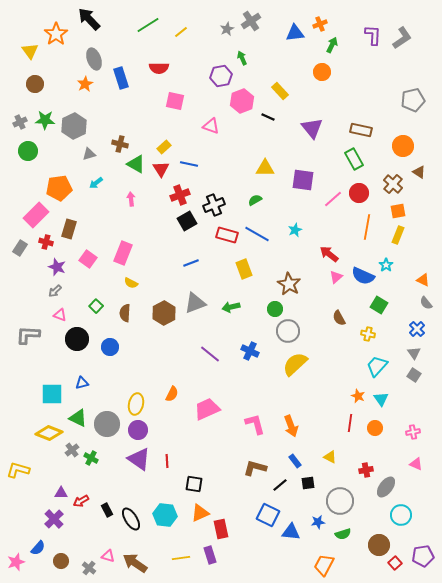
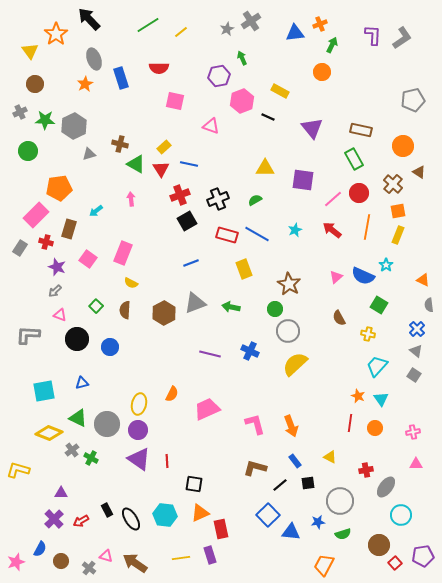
purple hexagon at (221, 76): moved 2 px left
yellow rectangle at (280, 91): rotated 18 degrees counterclockwise
gray cross at (20, 122): moved 10 px up
cyan arrow at (96, 183): moved 28 px down
black cross at (214, 205): moved 4 px right, 6 px up
red arrow at (329, 254): moved 3 px right, 24 px up
gray semicircle at (426, 303): moved 3 px right, 2 px down; rotated 32 degrees clockwise
green arrow at (231, 307): rotated 24 degrees clockwise
brown semicircle at (125, 313): moved 3 px up
gray triangle at (414, 353): moved 2 px right, 2 px up; rotated 16 degrees counterclockwise
purple line at (210, 354): rotated 25 degrees counterclockwise
cyan square at (52, 394): moved 8 px left, 3 px up; rotated 10 degrees counterclockwise
yellow ellipse at (136, 404): moved 3 px right
pink triangle at (416, 464): rotated 24 degrees counterclockwise
red arrow at (81, 501): moved 20 px down
blue square at (268, 515): rotated 20 degrees clockwise
blue semicircle at (38, 548): moved 2 px right, 1 px down; rotated 14 degrees counterclockwise
pink triangle at (108, 556): moved 2 px left
